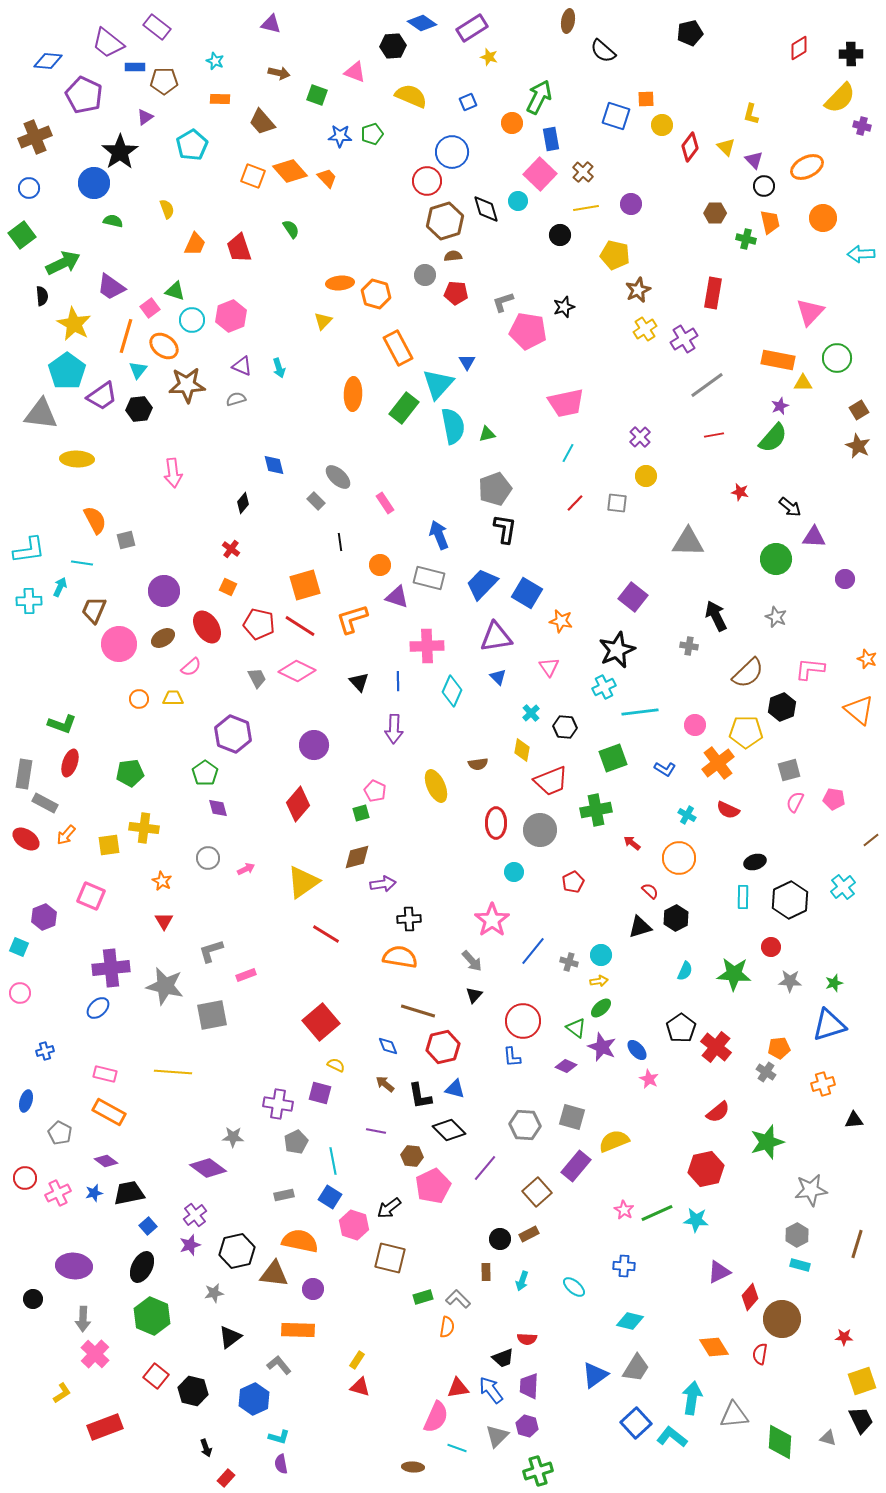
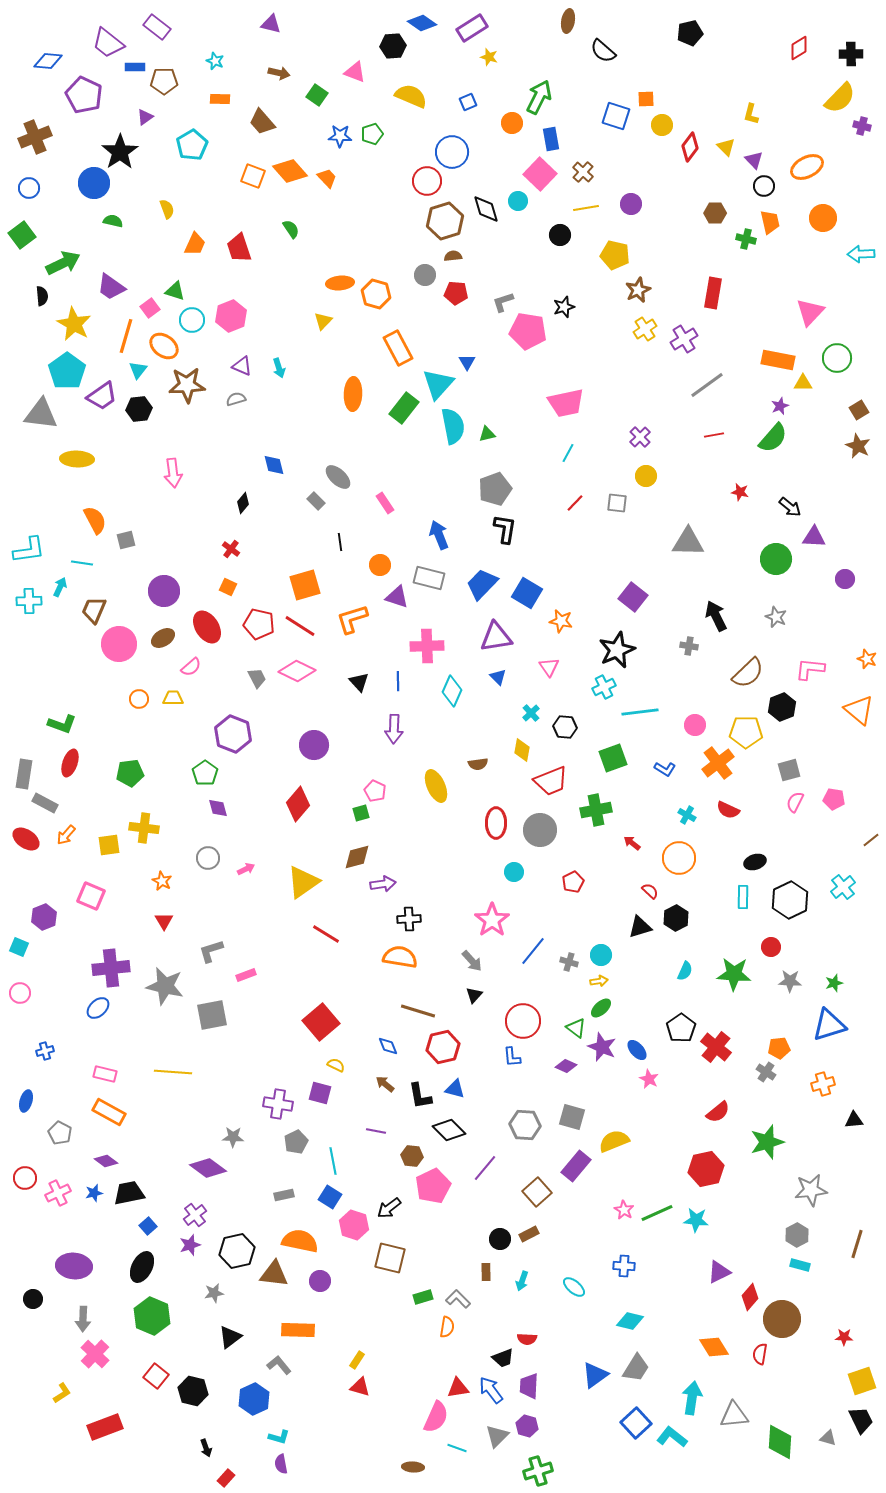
green square at (317, 95): rotated 15 degrees clockwise
purple circle at (313, 1289): moved 7 px right, 8 px up
